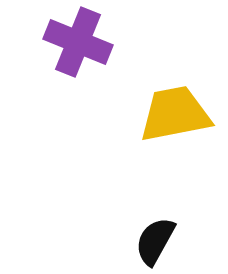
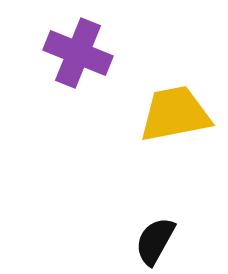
purple cross: moved 11 px down
